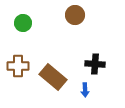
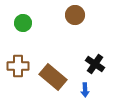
black cross: rotated 30 degrees clockwise
